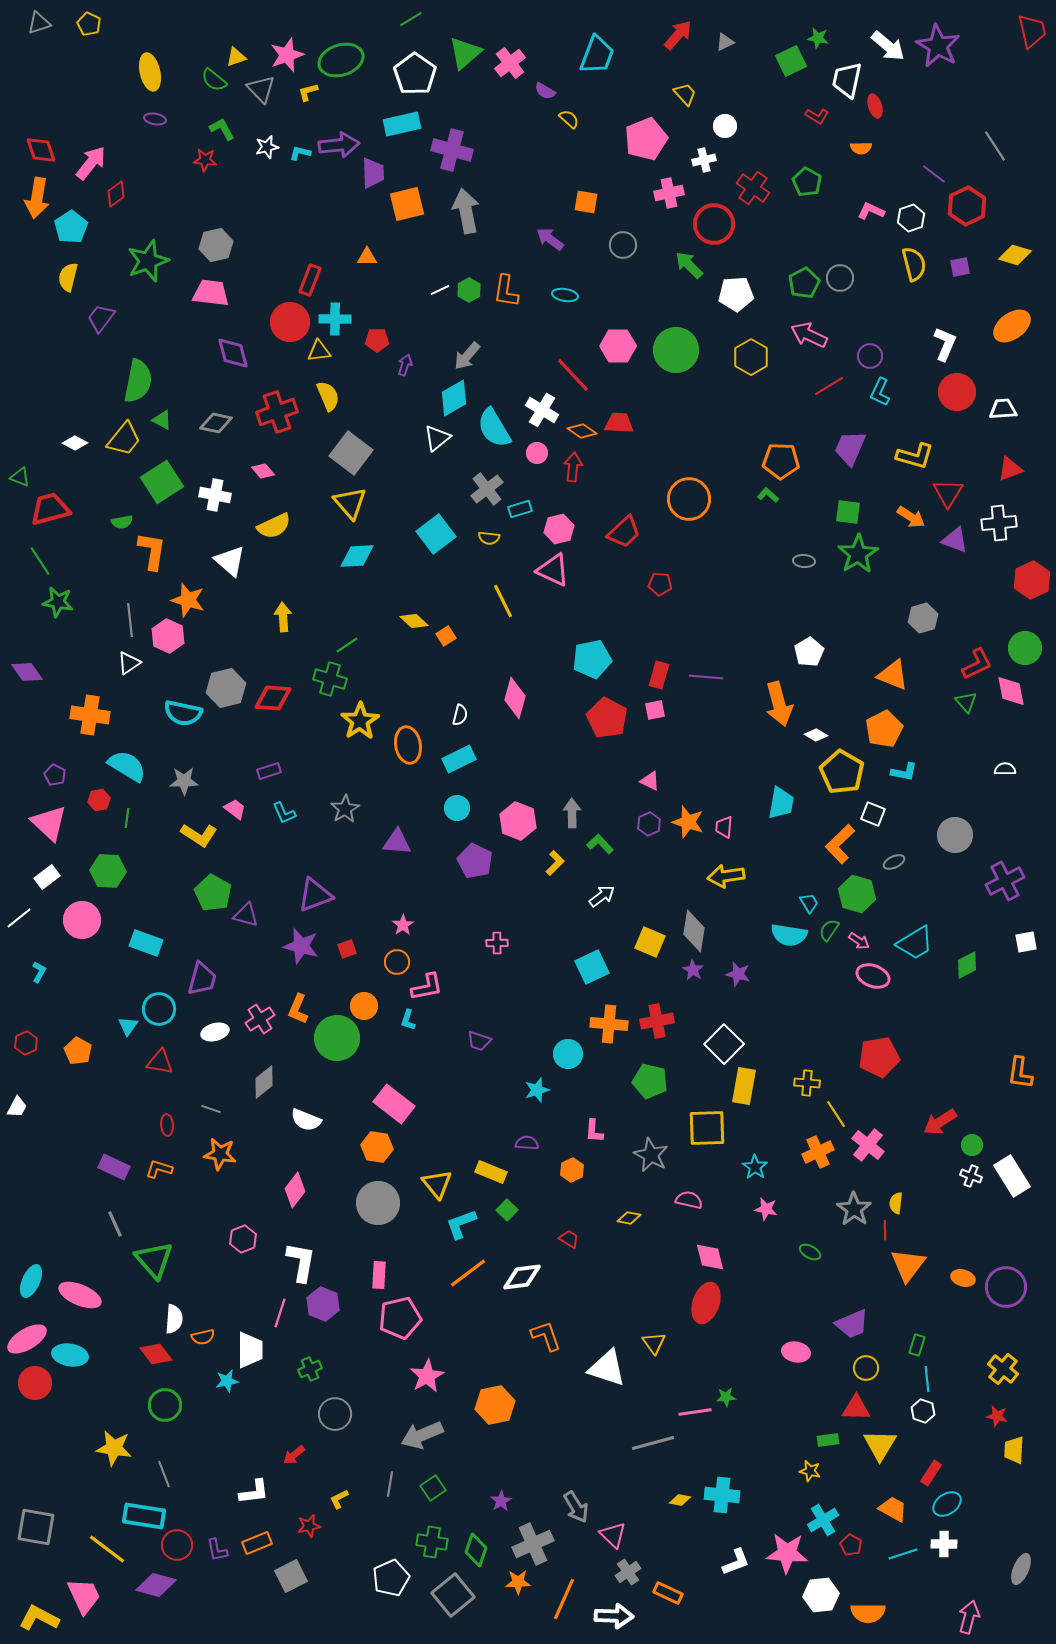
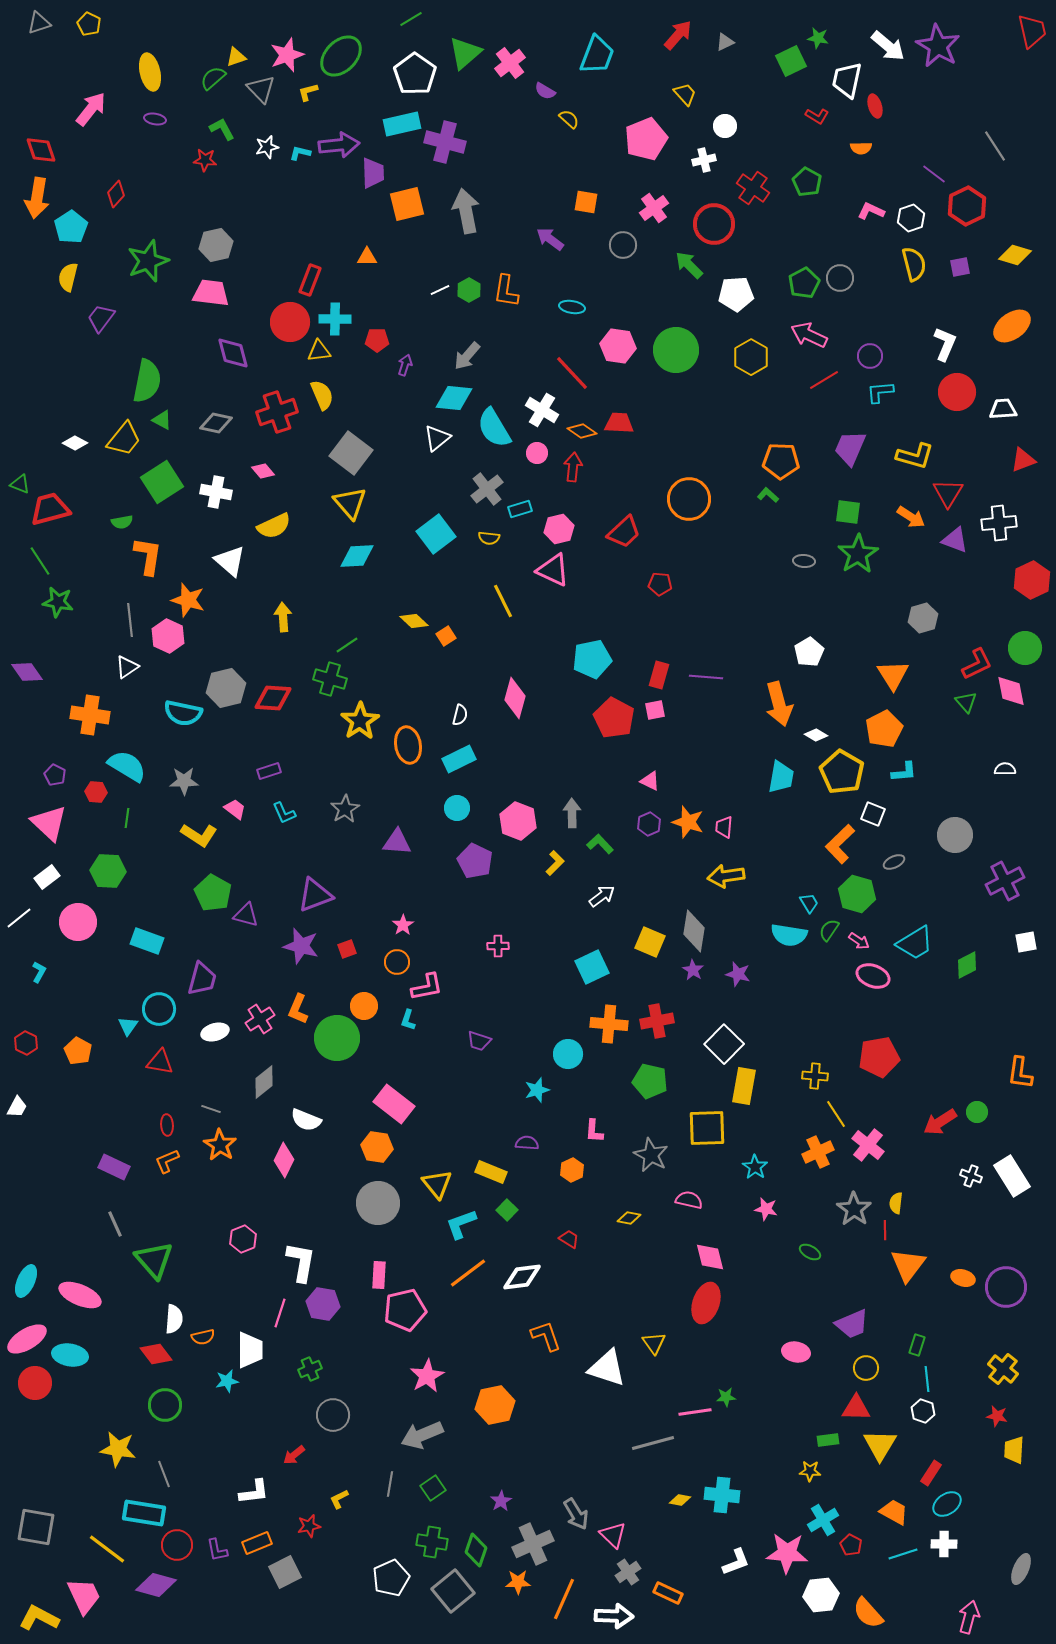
green ellipse at (341, 60): moved 4 px up; rotated 27 degrees counterclockwise
green semicircle at (214, 80): moved 1 px left, 2 px up; rotated 100 degrees clockwise
purple cross at (452, 150): moved 7 px left, 8 px up
pink arrow at (91, 163): moved 54 px up
pink cross at (669, 193): moved 15 px left, 15 px down; rotated 24 degrees counterclockwise
red diamond at (116, 194): rotated 12 degrees counterclockwise
cyan ellipse at (565, 295): moved 7 px right, 12 px down
pink hexagon at (618, 346): rotated 8 degrees clockwise
red line at (573, 375): moved 1 px left, 2 px up
green semicircle at (138, 381): moved 9 px right
red line at (829, 386): moved 5 px left, 6 px up
cyan L-shape at (880, 392): rotated 60 degrees clockwise
yellow semicircle at (328, 396): moved 6 px left, 1 px up
cyan diamond at (454, 398): rotated 36 degrees clockwise
red triangle at (1010, 469): moved 13 px right, 9 px up
green triangle at (20, 477): moved 7 px down
white cross at (215, 495): moved 1 px right, 3 px up
orange L-shape at (152, 551): moved 4 px left, 5 px down
white triangle at (129, 663): moved 2 px left, 4 px down
orange triangle at (893, 675): rotated 36 degrees clockwise
red pentagon at (607, 718): moved 7 px right
cyan L-shape at (904, 772): rotated 16 degrees counterclockwise
red hexagon at (99, 800): moved 3 px left, 8 px up; rotated 15 degrees clockwise
cyan trapezoid at (781, 803): moved 26 px up
pink circle at (82, 920): moved 4 px left, 2 px down
cyan rectangle at (146, 943): moved 1 px right, 2 px up
pink cross at (497, 943): moved 1 px right, 3 px down
red hexagon at (26, 1043): rotated 10 degrees counterclockwise
yellow cross at (807, 1083): moved 8 px right, 7 px up
green circle at (972, 1145): moved 5 px right, 33 px up
orange star at (220, 1154): moved 9 px up; rotated 24 degrees clockwise
orange L-shape at (159, 1169): moved 8 px right, 8 px up; rotated 40 degrees counterclockwise
pink diamond at (295, 1190): moved 11 px left, 30 px up; rotated 12 degrees counterclockwise
cyan ellipse at (31, 1281): moved 5 px left
purple hexagon at (323, 1304): rotated 12 degrees counterclockwise
pink pentagon at (400, 1318): moved 5 px right, 8 px up
gray circle at (335, 1414): moved 2 px left, 1 px down
yellow star at (114, 1448): moved 4 px right, 1 px down
yellow star at (810, 1471): rotated 10 degrees counterclockwise
gray arrow at (576, 1507): moved 7 px down
orange trapezoid at (893, 1509): moved 1 px right, 3 px down
cyan rectangle at (144, 1516): moved 3 px up
gray square at (291, 1576): moved 6 px left, 4 px up
gray square at (453, 1595): moved 4 px up
orange semicircle at (868, 1613): rotated 48 degrees clockwise
